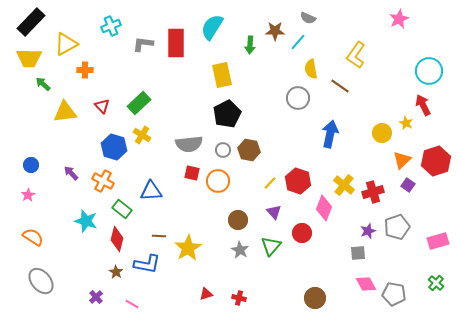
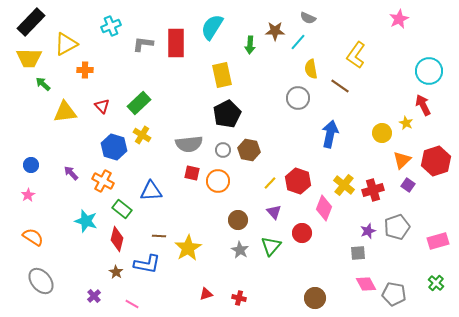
red cross at (373, 192): moved 2 px up
purple cross at (96, 297): moved 2 px left, 1 px up
